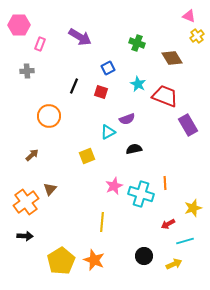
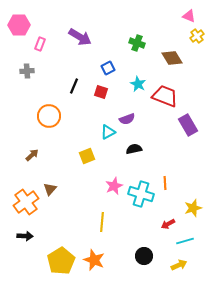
yellow arrow: moved 5 px right, 1 px down
